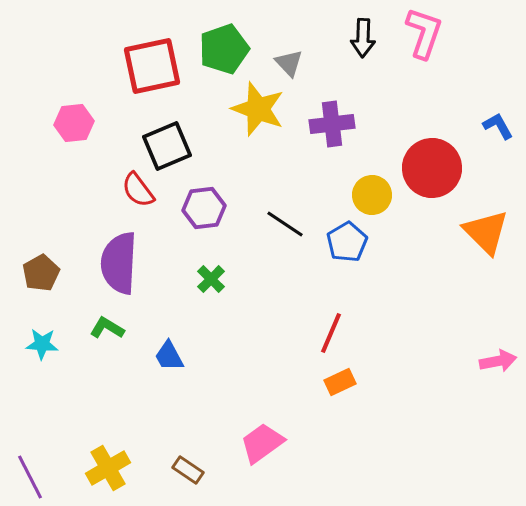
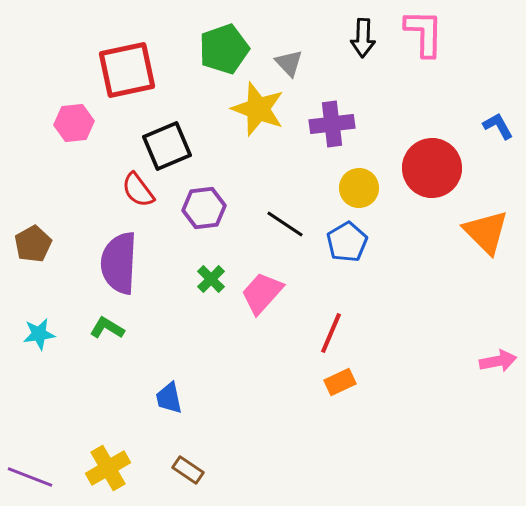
pink L-shape: rotated 18 degrees counterclockwise
red square: moved 25 px left, 4 px down
yellow circle: moved 13 px left, 7 px up
brown pentagon: moved 8 px left, 29 px up
cyan star: moved 3 px left, 10 px up; rotated 12 degrees counterclockwise
blue trapezoid: moved 42 px down; rotated 16 degrees clockwise
pink trapezoid: moved 150 px up; rotated 12 degrees counterclockwise
purple line: rotated 42 degrees counterclockwise
